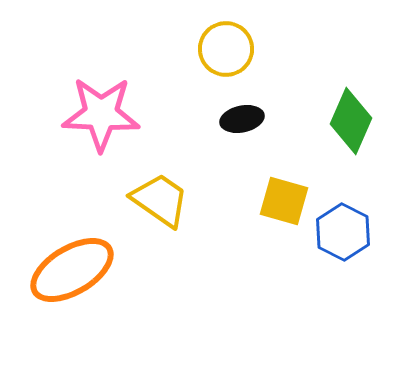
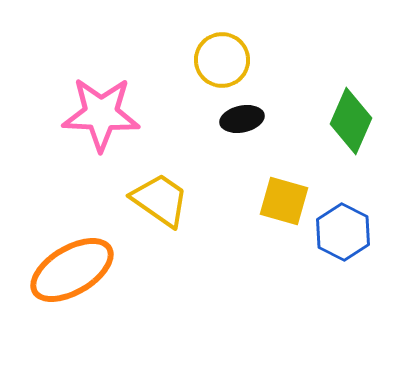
yellow circle: moved 4 px left, 11 px down
